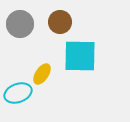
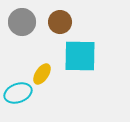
gray circle: moved 2 px right, 2 px up
